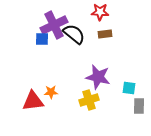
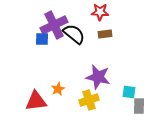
cyan square: moved 4 px down
orange star: moved 7 px right, 3 px up; rotated 24 degrees counterclockwise
red triangle: moved 3 px right
